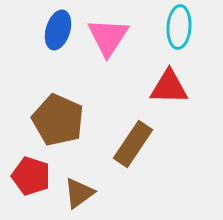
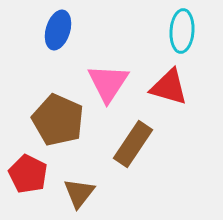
cyan ellipse: moved 3 px right, 4 px down
pink triangle: moved 46 px down
red triangle: rotated 15 degrees clockwise
red pentagon: moved 3 px left, 2 px up; rotated 9 degrees clockwise
brown triangle: rotated 16 degrees counterclockwise
